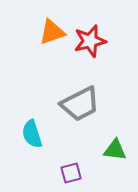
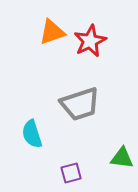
red star: rotated 12 degrees counterclockwise
gray trapezoid: rotated 9 degrees clockwise
green triangle: moved 7 px right, 8 px down
